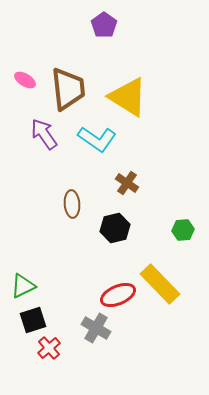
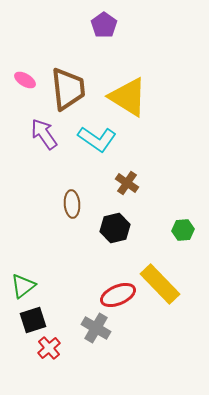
green triangle: rotated 12 degrees counterclockwise
